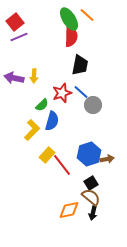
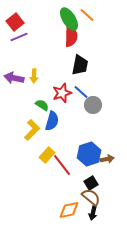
green semicircle: rotated 104 degrees counterclockwise
